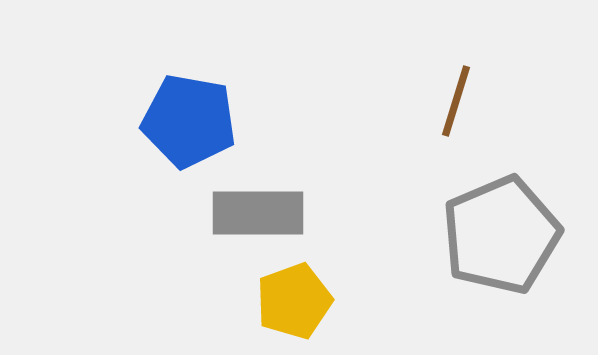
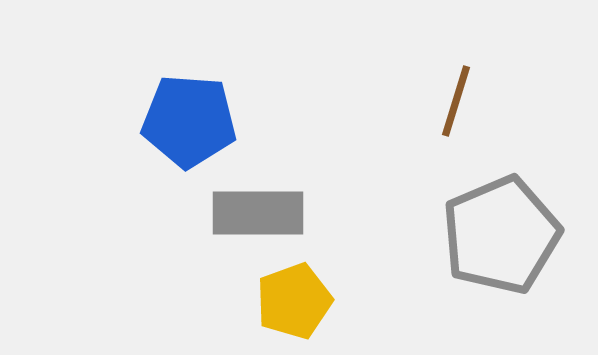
blue pentagon: rotated 6 degrees counterclockwise
